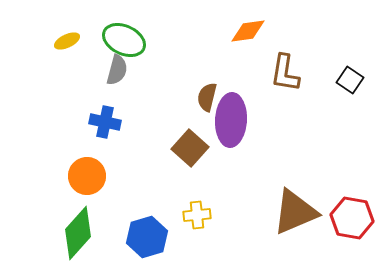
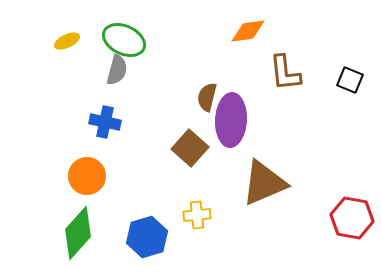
brown L-shape: rotated 15 degrees counterclockwise
black square: rotated 12 degrees counterclockwise
brown triangle: moved 31 px left, 29 px up
